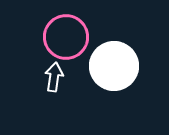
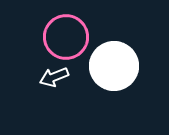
white arrow: rotated 120 degrees counterclockwise
